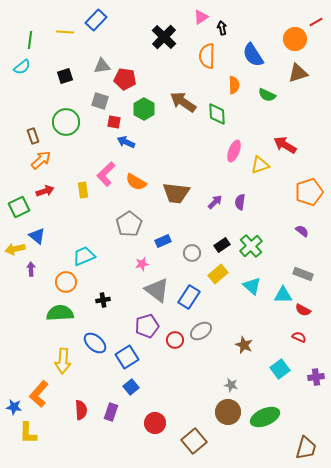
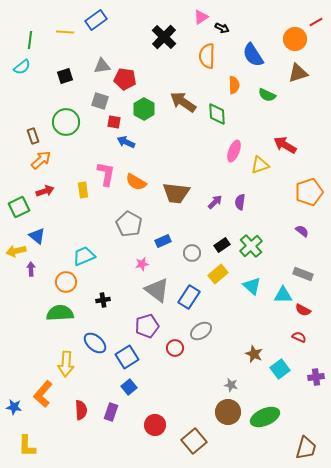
blue rectangle at (96, 20): rotated 10 degrees clockwise
black arrow at (222, 28): rotated 128 degrees clockwise
pink L-shape at (106, 174): rotated 145 degrees clockwise
gray pentagon at (129, 224): rotated 10 degrees counterclockwise
yellow arrow at (15, 249): moved 1 px right, 2 px down
red circle at (175, 340): moved 8 px down
brown star at (244, 345): moved 10 px right, 9 px down
yellow arrow at (63, 361): moved 3 px right, 3 px down
blue square at (131, 387): moved 2 px left
orange L-shape at (39, 394): moved 4 px right
red circle at (155, 423): moved 2 px down
yellow L-shape at (28, 433): moved 1 px left, 13 px down
